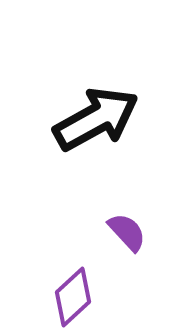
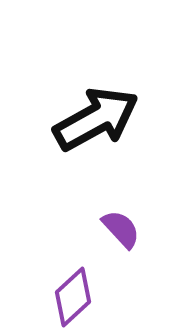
purple semicircle: moved 6 px left, 3 px up
